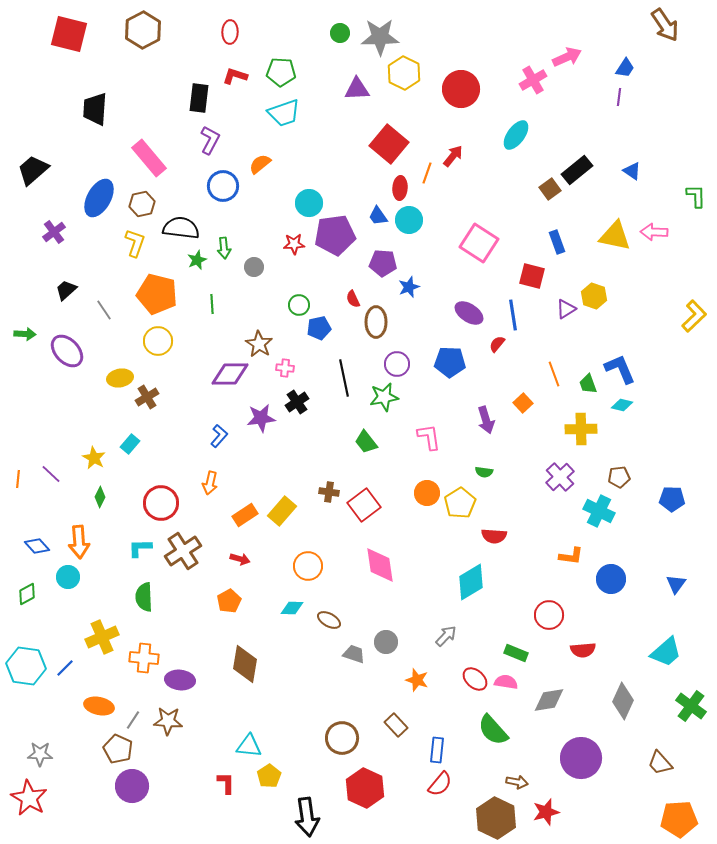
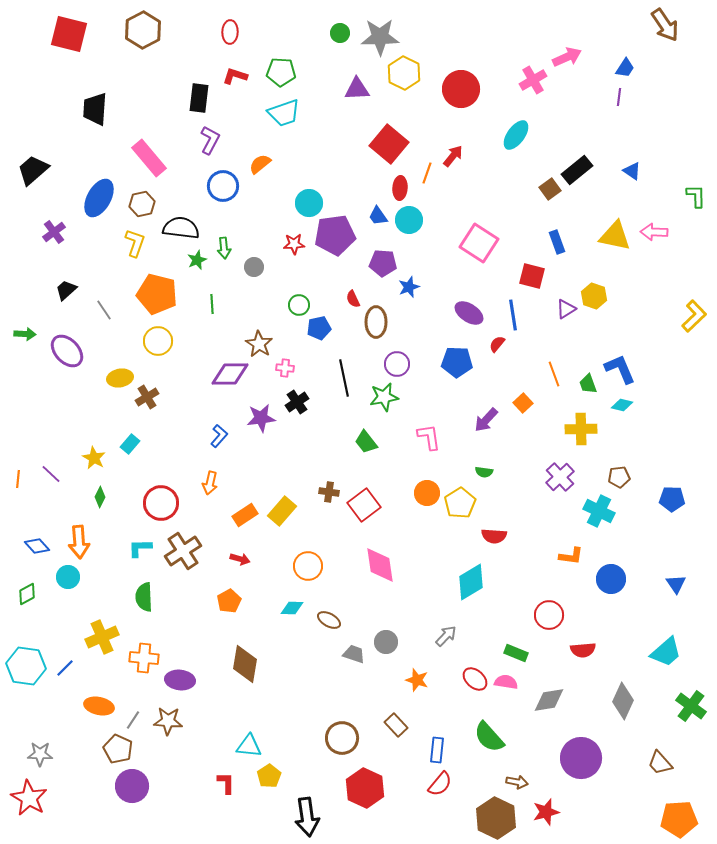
blue pentagon at (450, 362): moved 7 px right
purple arrow at (486, 420): rotated 60 degrees clockwise
blue triangle at (676, 584): rotated 10 degrees counterclockwise
green semicircle at (493, 730): moved 4 px left, 7 px down
